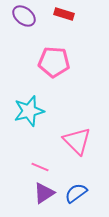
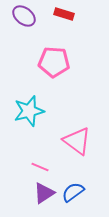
pink triangle: rotated 8 degrees counterclockwise
blue semicircle: moved 3 px left, 1 px up
